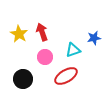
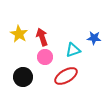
red arrow: moved 5 px down
blue star: rotated 16 degrees clockwise
black circle: moved 2 px up
